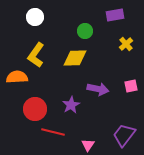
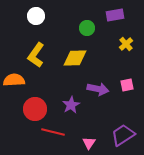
white circle: moved 1 px right, 1 px up
green circle: moved 2 px right, 3 px up
orange semicircle: moved 3 px left, 3 px down
pink square: moved 4 px left, 1 px up
purple trapezoid: moved 1 px left; rotated 20 degrees clockwise
pink triangle: moved 1 px right, 2 px up
